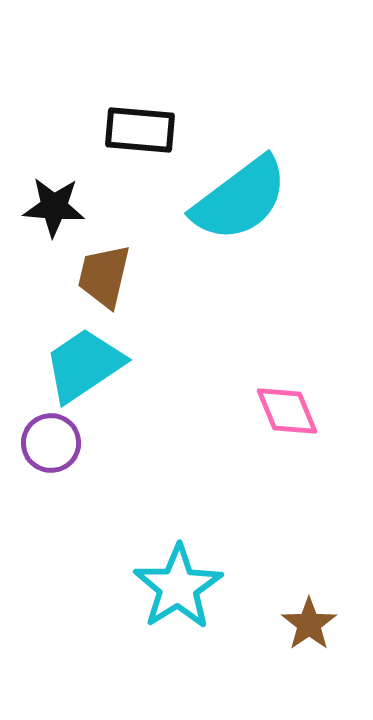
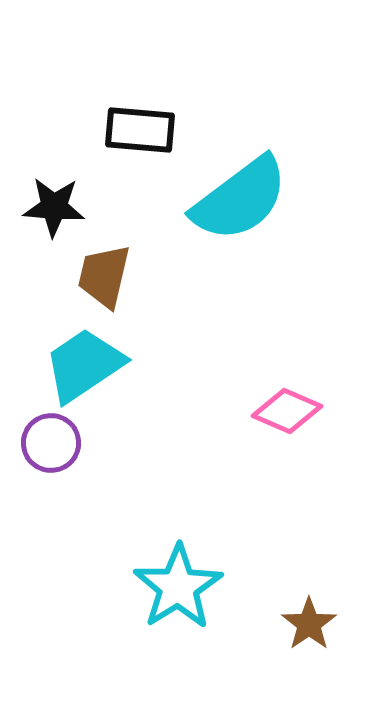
pink diamond: rotated 44 degrees counterclockwise
